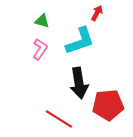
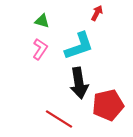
cyan L-shape: moved 1 px left, 5 px down
red pentagon: rotated 8 degrees counterclockwise
